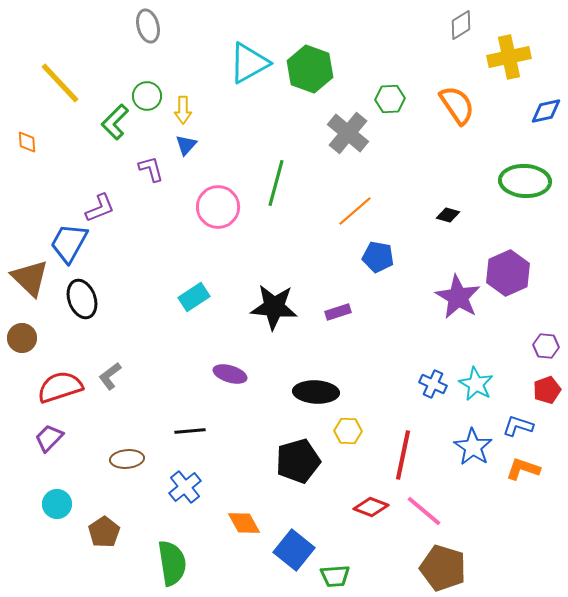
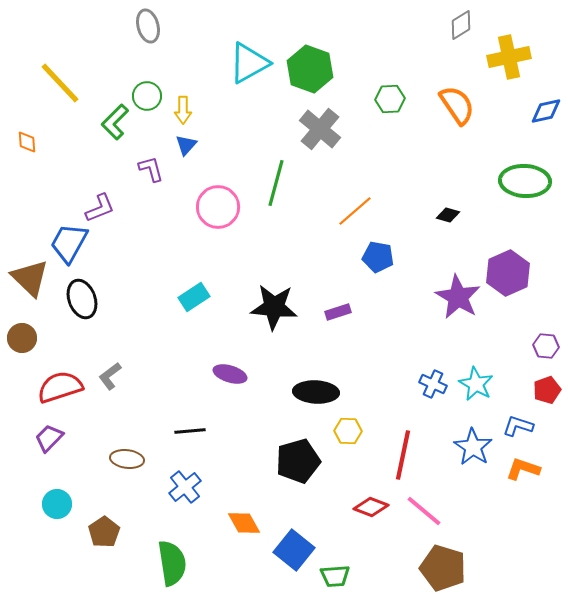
gray cross at (348, 133): moved 28 px left, 4 px up
brown ellipse at (127, 459): rotated 12 degrees clockwise
